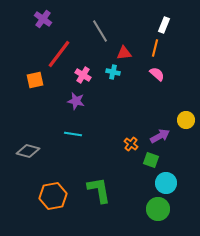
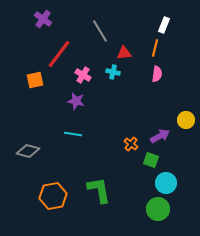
pink semicircle: rotated 56 degrees clockwise
